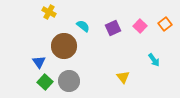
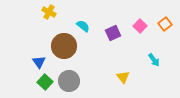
purple square: moved 5 px down
